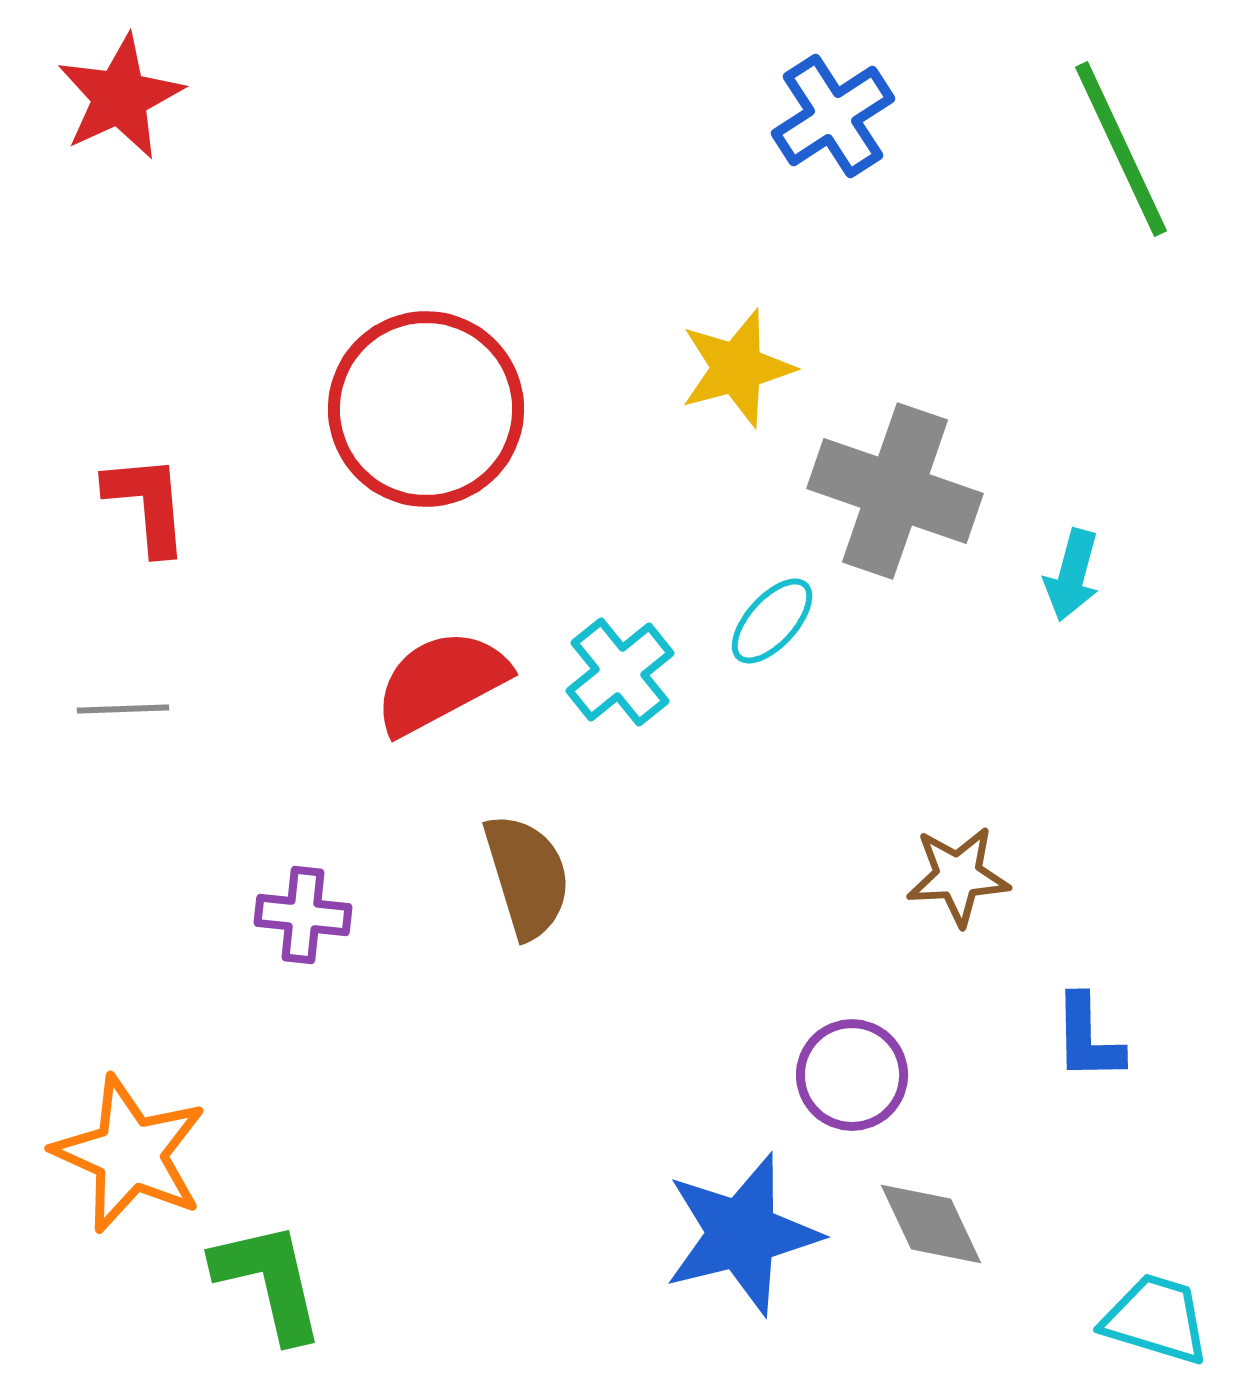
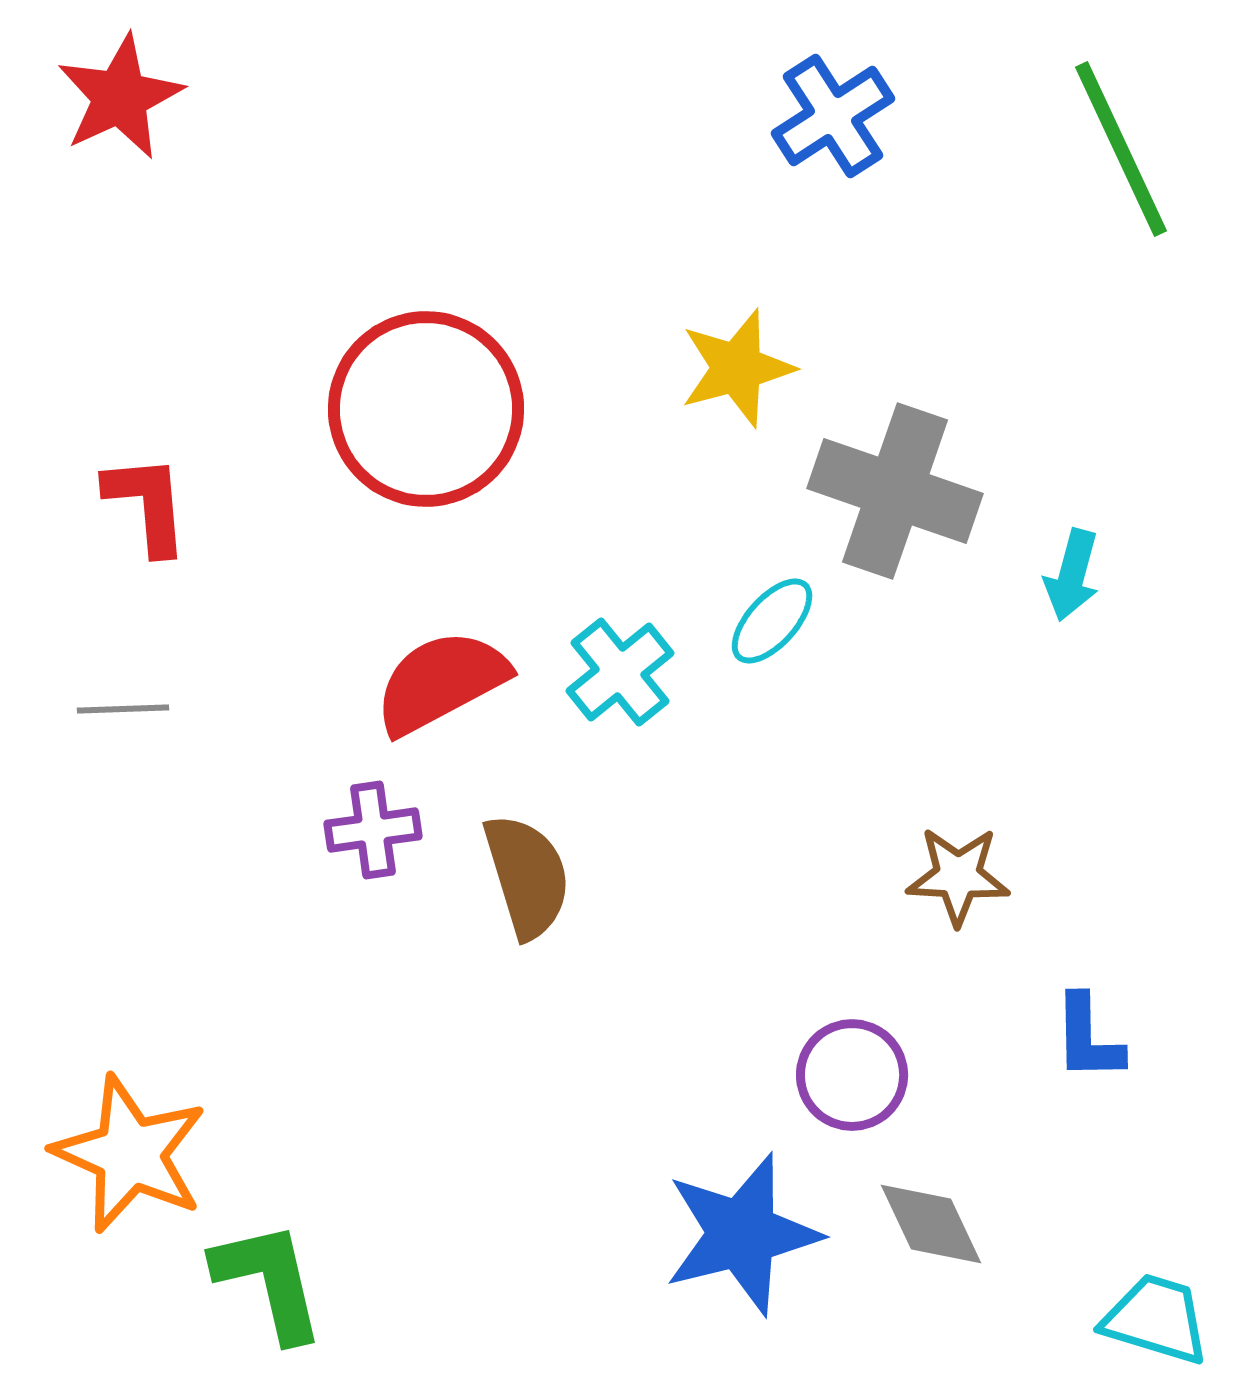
brown star: rotated 6 degrees clockwise
purple cross: moved 70 px right, 85 px up; rotated 14 degrees counterclockwise
